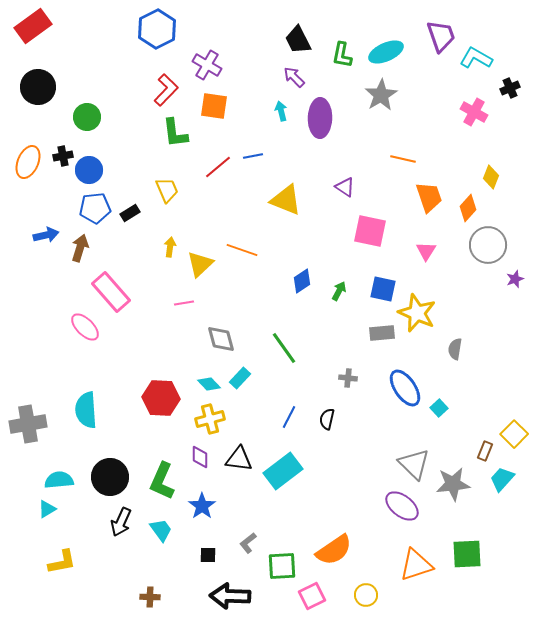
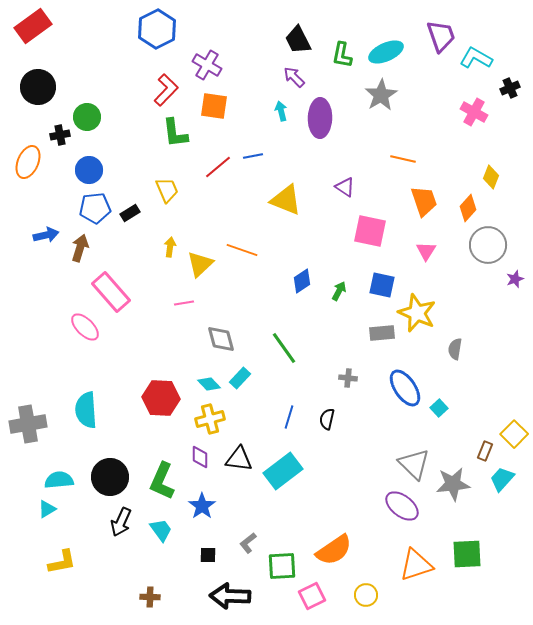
black cross at (63, 156): moved 3 px left, 21 px up
orange trapezoid at (429, 197): moved 5 px left, 4 px down
blue square at (383, 289): moved 1 px left, 4 px up
blue line at (289, 417): rotated 10 degrees counterclockwise
